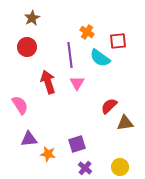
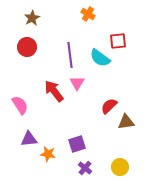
orange cross: moved 1 px right, 18 px up
red arrow: moved 6 px right, 9 px down; rotated 20 degrees counterclockwise
brown triangle: moved 1 px right, 1 px up
